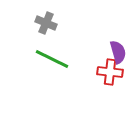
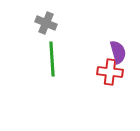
green line: rotated 60 degrees clockwise
